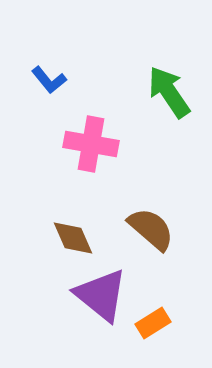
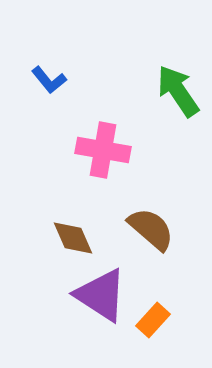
green arrow: moved 9 px right, 1 px up
pink cross: moved 12 px right, 6 px down
purple triangle: rotated 6 degrees counterclockwise
orange rectangle: moved 3 px up; rotated 16 degrees counterclockwise
